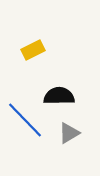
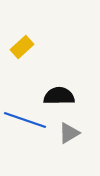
yellow rectangle: moved 11 px left, 3 px up; rotated 15 degrees counterclockwise
blue line: rotated 27 degrees counterclockwise
